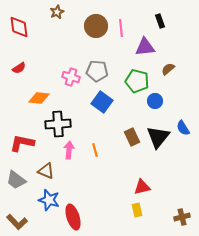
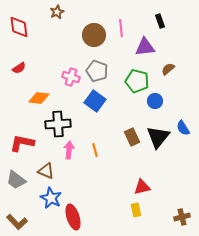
brown circle: moved 2 px left, 9 px down
gray pentagon: rotated 15 degrees clockwise
blue square: moved 7 px left, 1 px up
blue star: moved 2 px right, 2 px up; rotated 10 degrees clockwise
yellow rectangle: moved 1 px left
